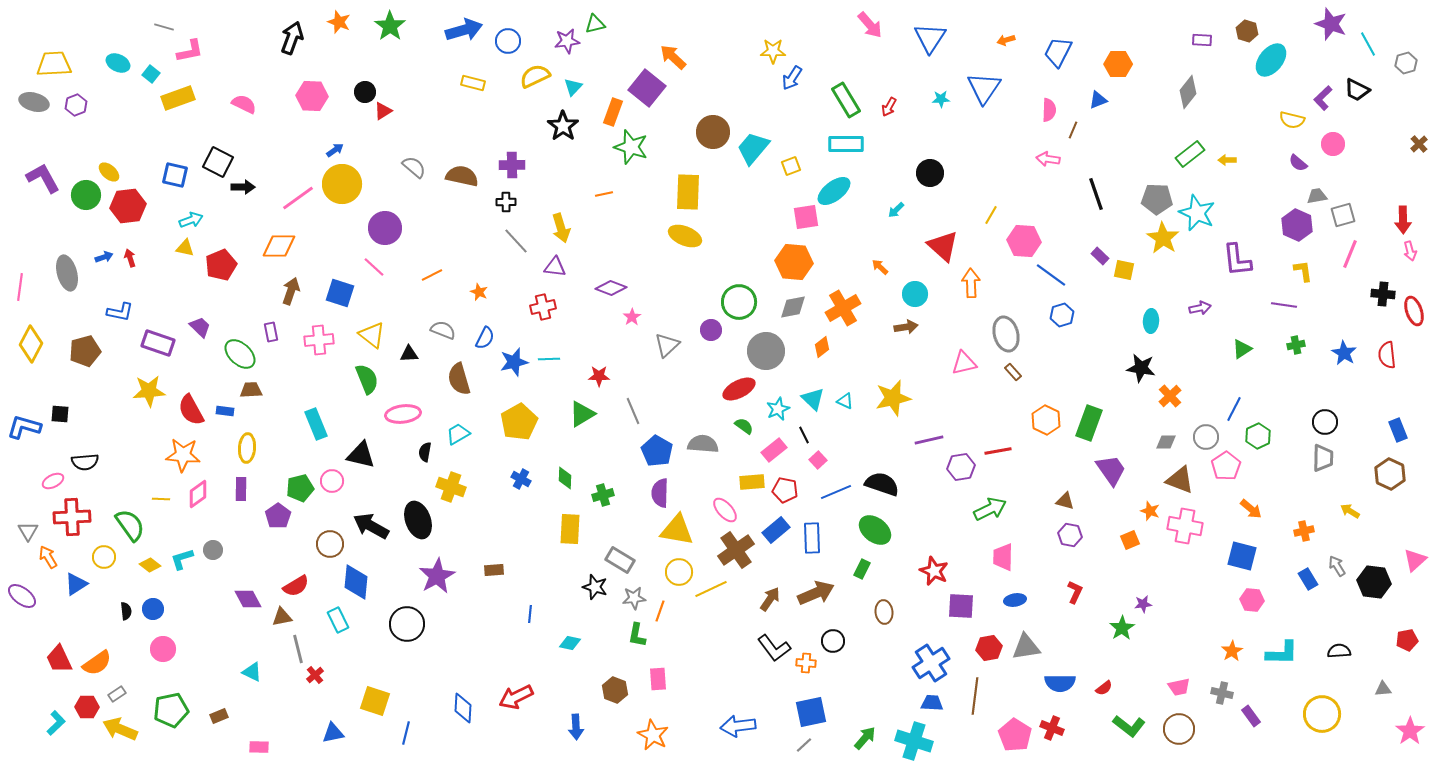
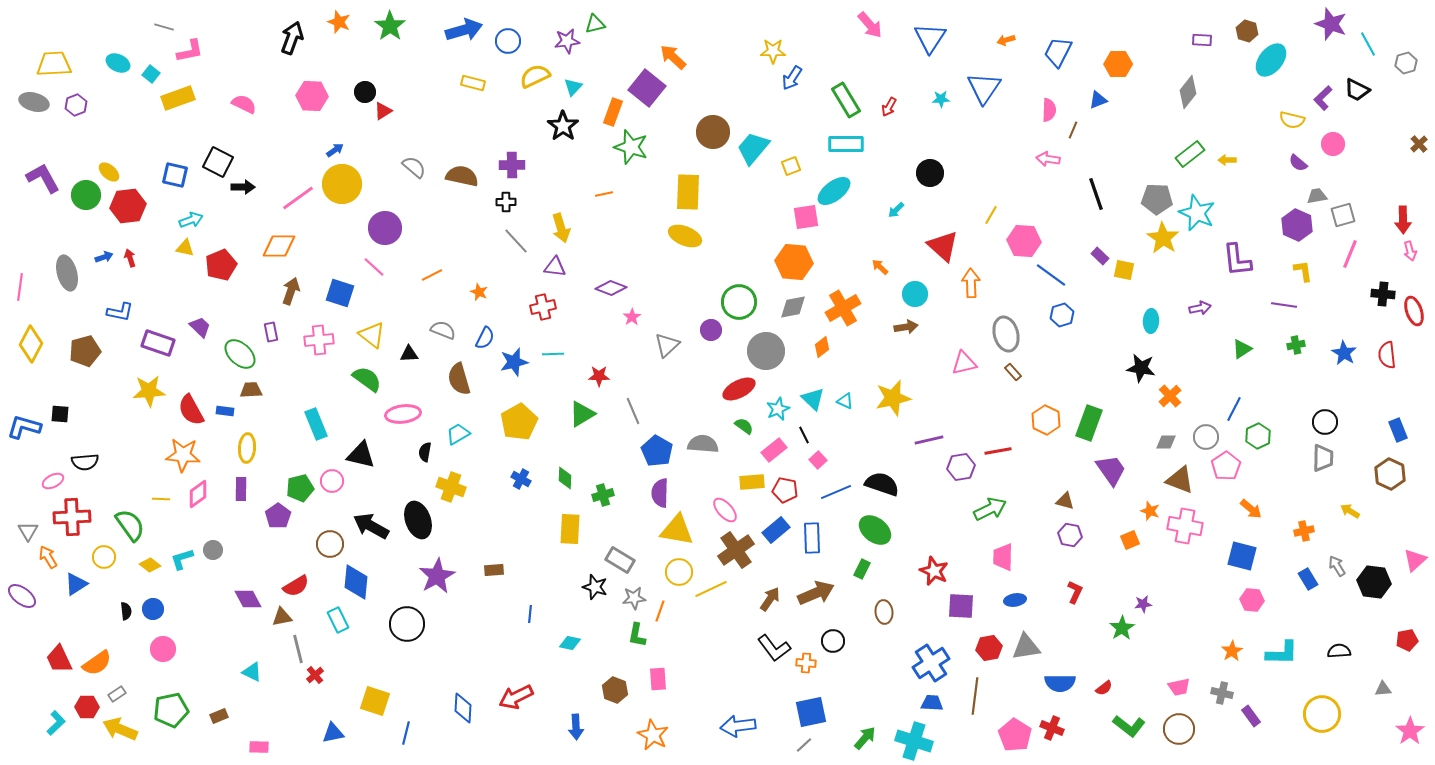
cyan line at (549, 359): moved 4 px right, 5 px up
green semicircle at (367, 379): rotated 32 degrees counterclockwise
